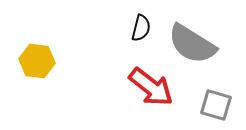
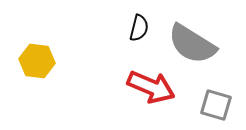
black semicircle: moved 2 px left
red arrow: rotated 15 degrees counterclockwise
